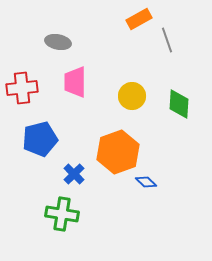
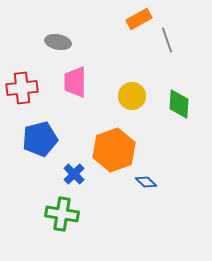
orange hexagon: moved 4 px left, 2 px up
